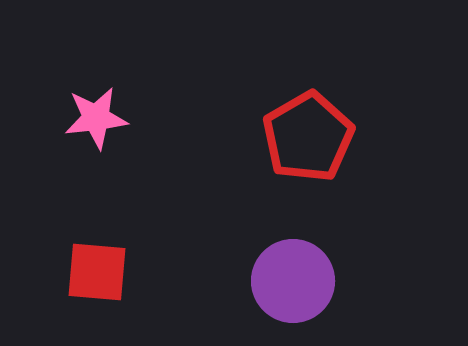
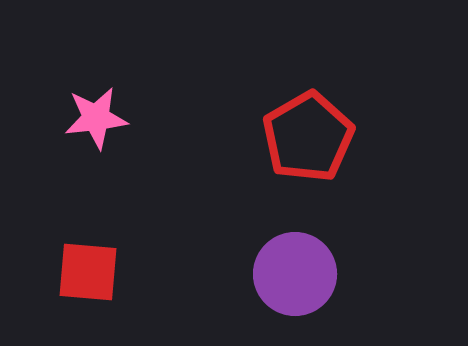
red square: moved 9 px left
purple circle: moved 2 px right, 7 px up
